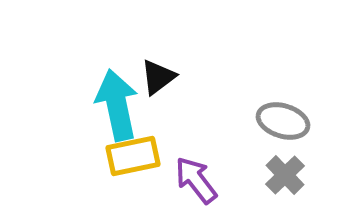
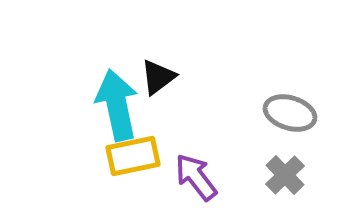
gray ellipse: moved 7 px right, 8 px up
purple arrow: moved 3 px up
